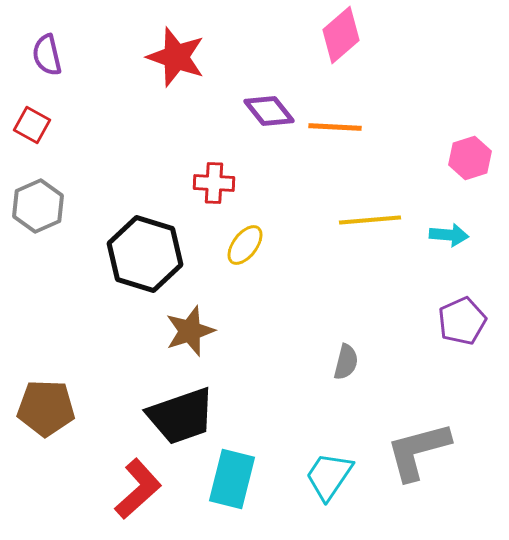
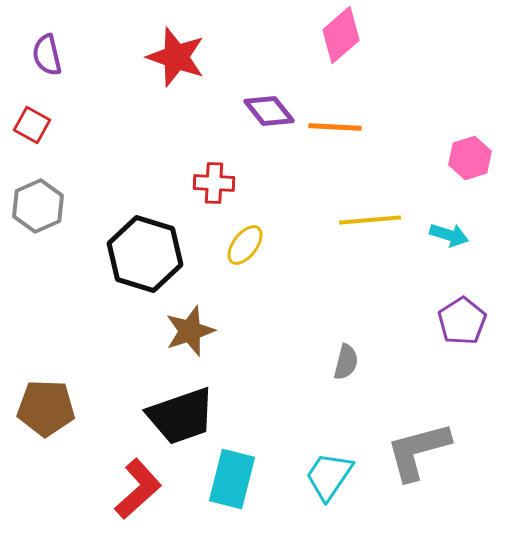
cyan arrow: rotated 12 degrees clockwise
purple pentagon: rotated 9 degrees counterclockwise
